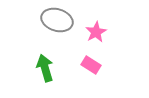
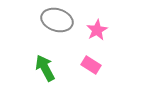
pink star: moved 1 px right, 2 px up
green arrow: rotated 12 degrees counterclockwise
